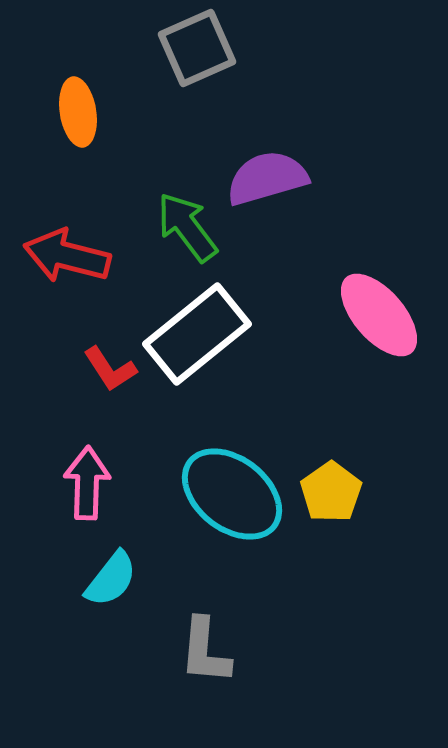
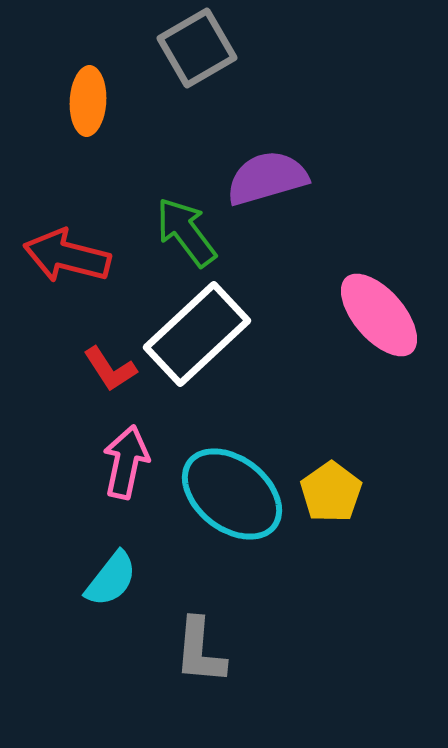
gray square: rotated 6 degrees counterclockwise
orange ellipse: moved 10 px right, 11 px up; rotated 12 degrees clockwise
green arrow: moved 1 px left, 5 px down
white rectangle: rotated 4 degrees counterclockwise
pink arrow: moved 39 px right, 21 px up; rotated 10 degrees clockwise
gray L-shape: moved 5 px left
